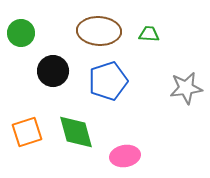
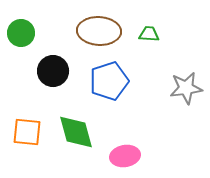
blue pentagon: moved 1 px right
orange square: rotated 24 degrees clockwise
